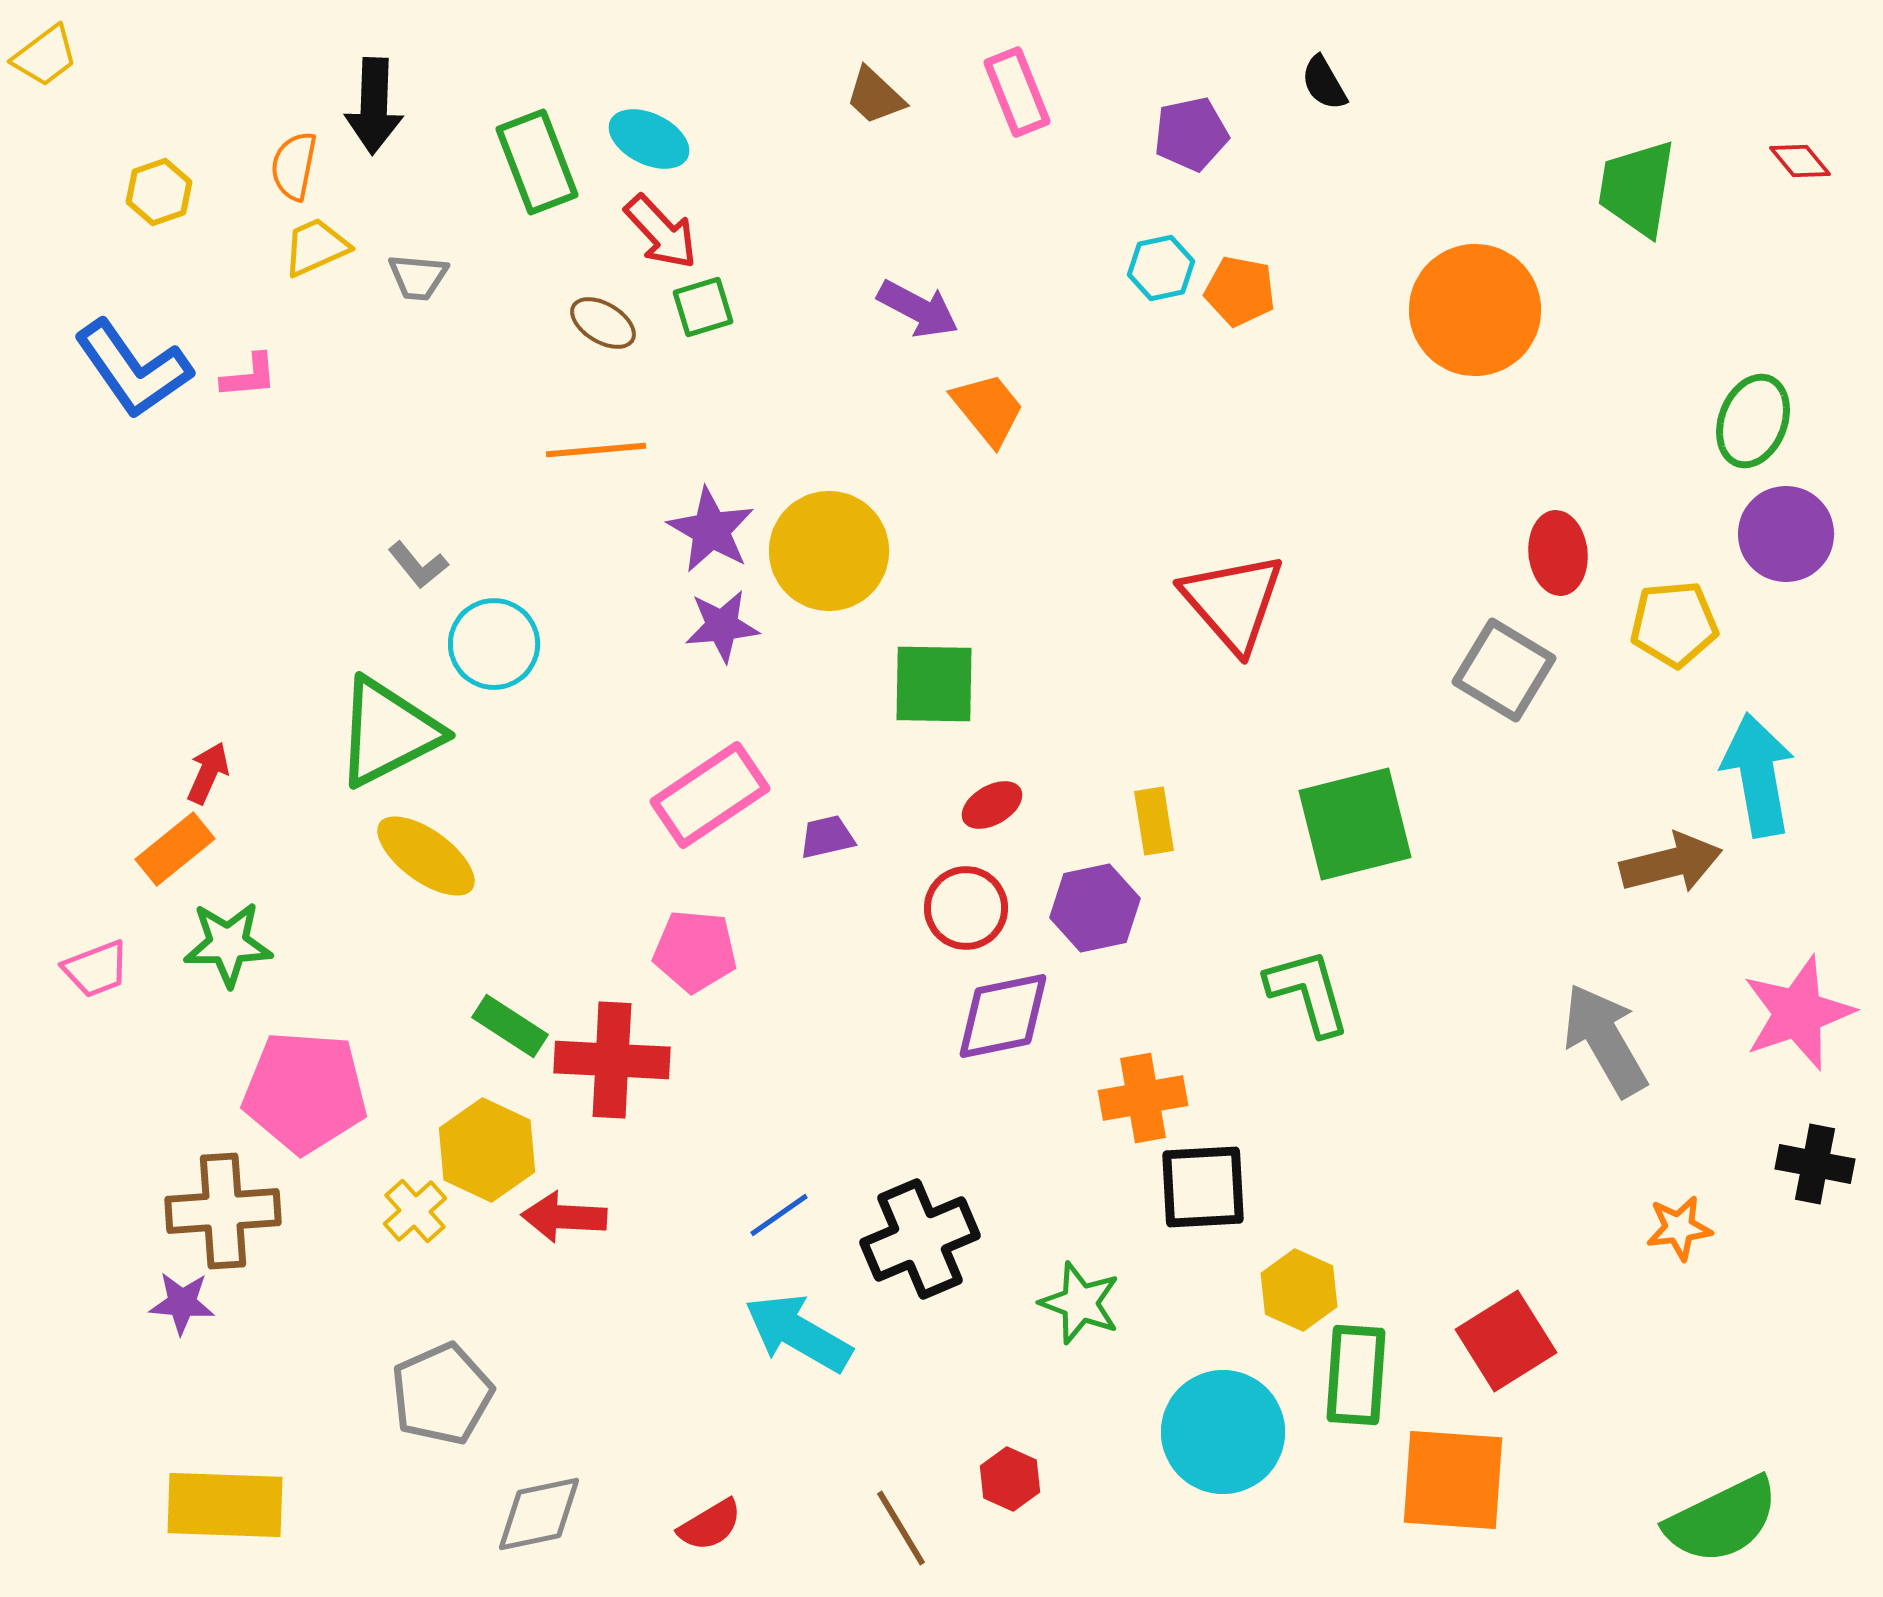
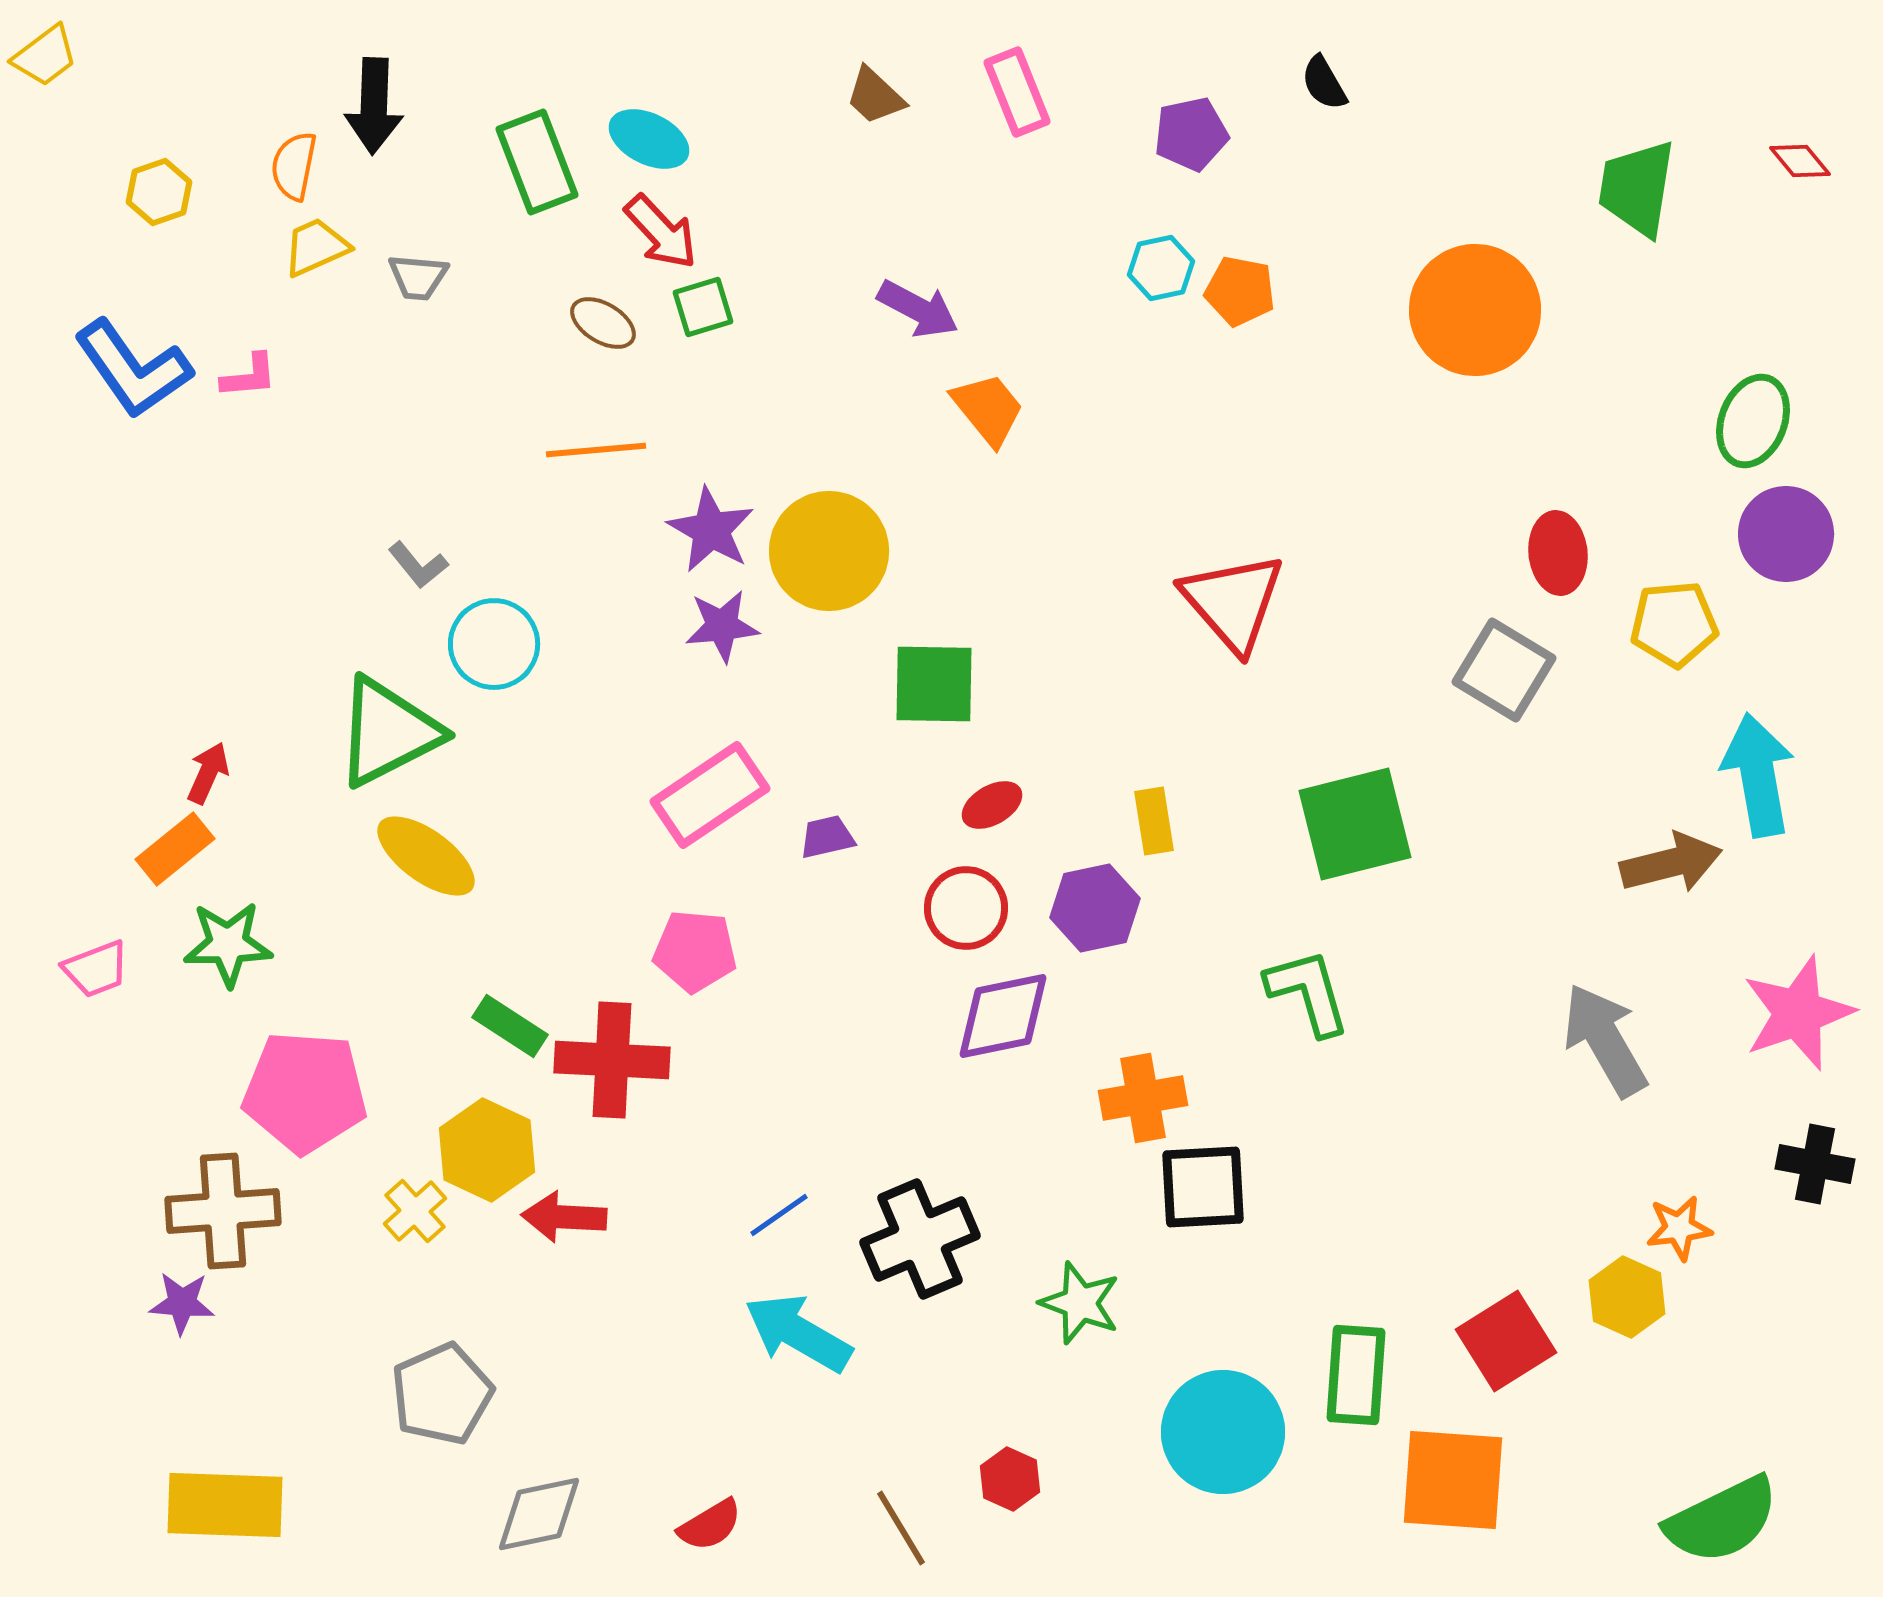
yellow hexagon at (1299, 1290): moved 328 px right, 7 px down
